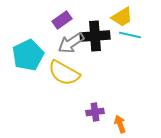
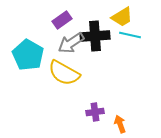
cyan pentagon: rotated 16 degrees counterclockwise
